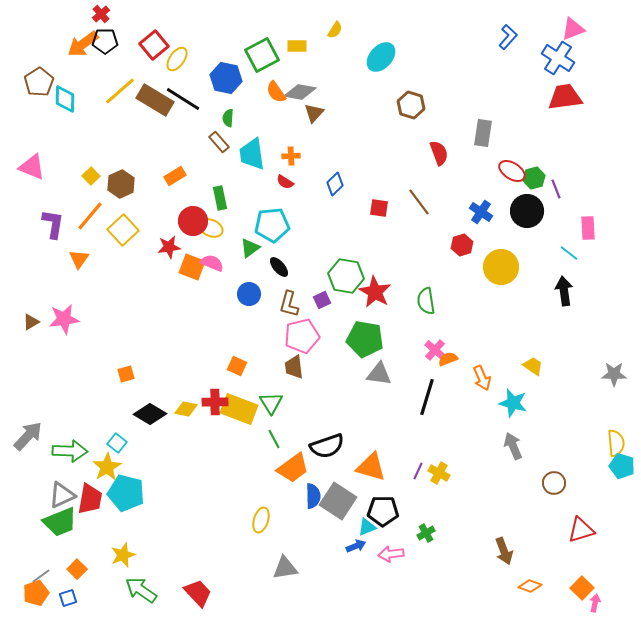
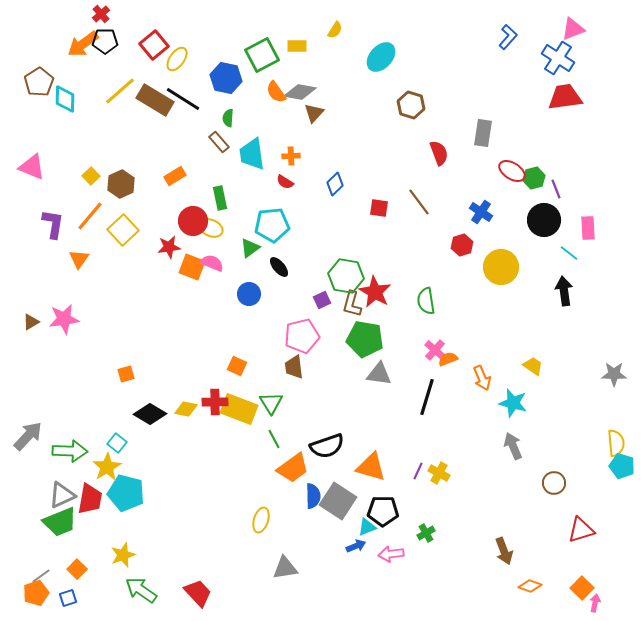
black circle at (527, 211): moved 17 px right, 9 px down
brown L-shape at (289, 304): moved 63 px right
